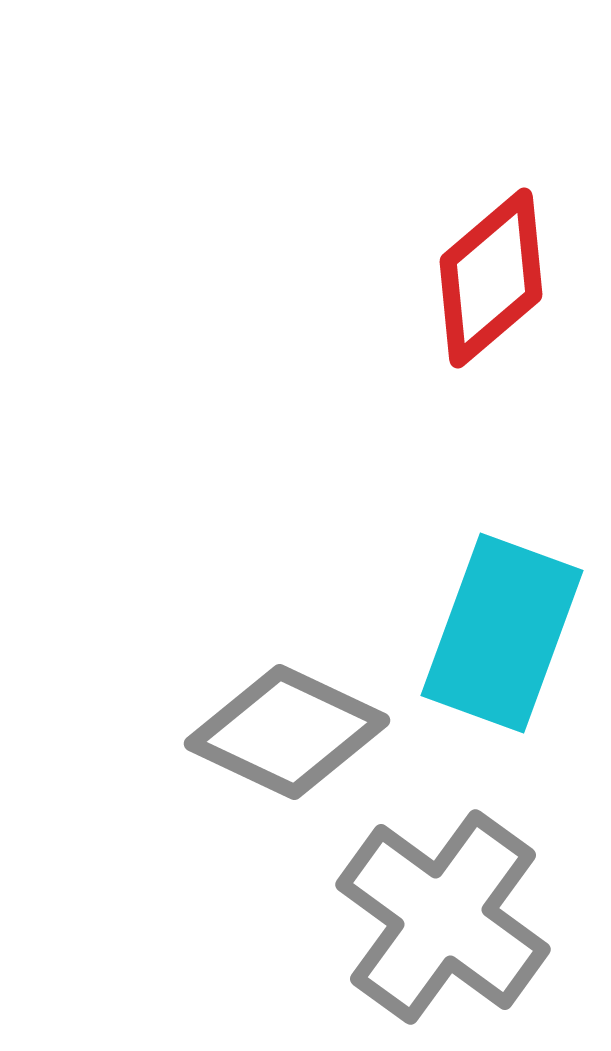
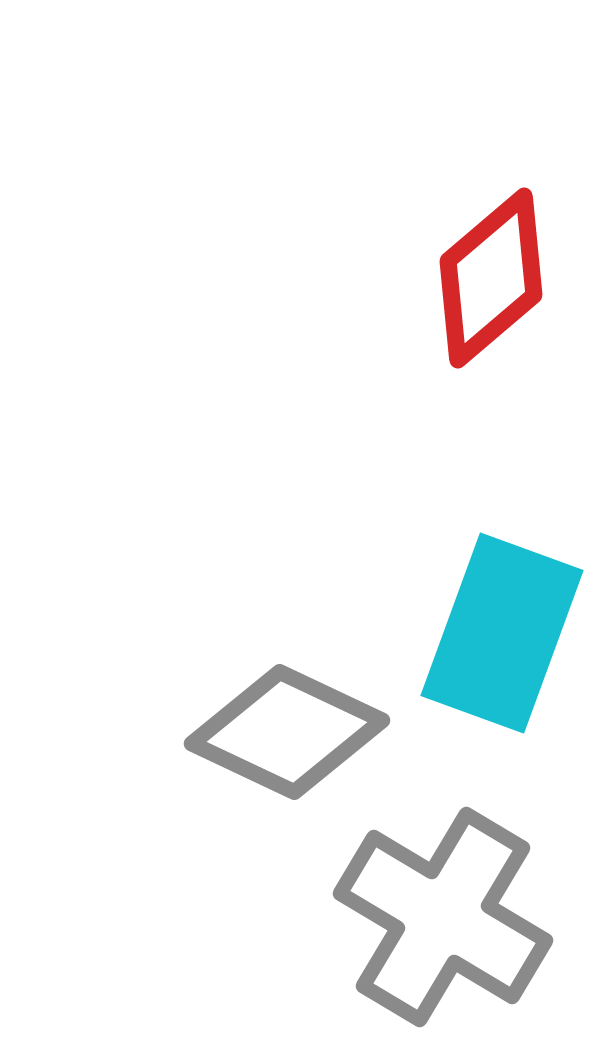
gray cross: rotated 5 degrees counterclockwise
